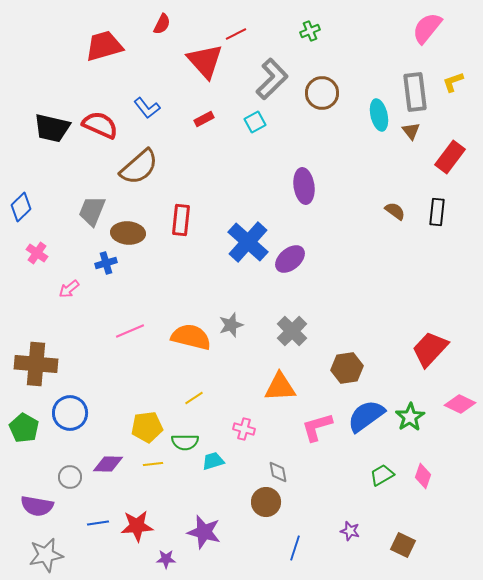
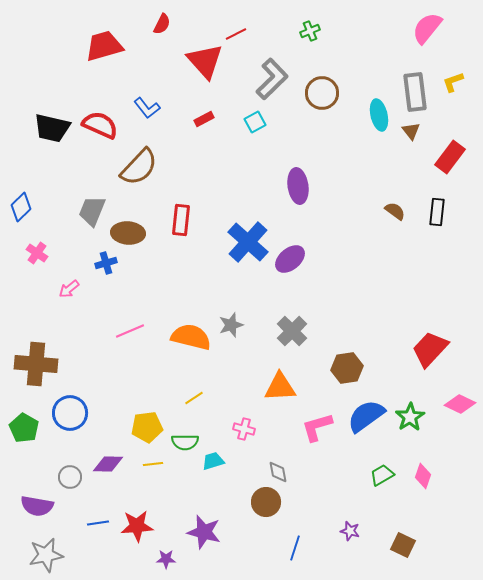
brown semicircle at (139, 167): rotated 6 degrees counterclockwise
purple ellipse at (304, 186): moved 6 px left
